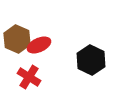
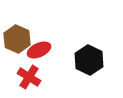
red ellipse: moved 5 px down
black hexagon: moved 2 px left
